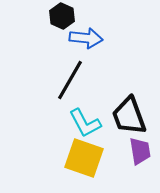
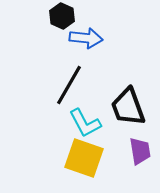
black line: moved 1 px left, 5 px down
black trapezoid: moved 1 px left, 9 px up
